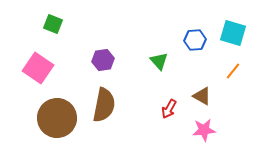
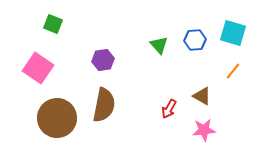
green triangle: moved 16 px up
